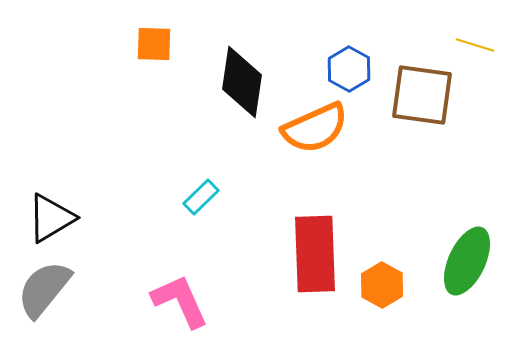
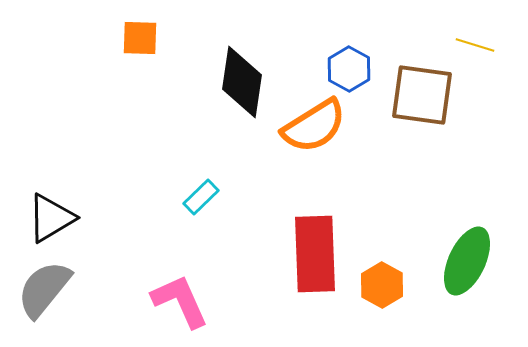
orange square: moved 14 px left, 6 px up
orange semicircle: moved 1 px left, 2 px up; rotated 8 degrees counterclockwise
